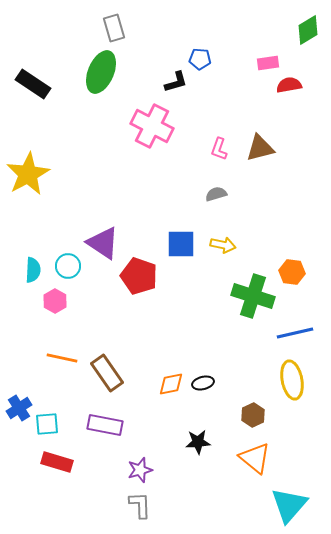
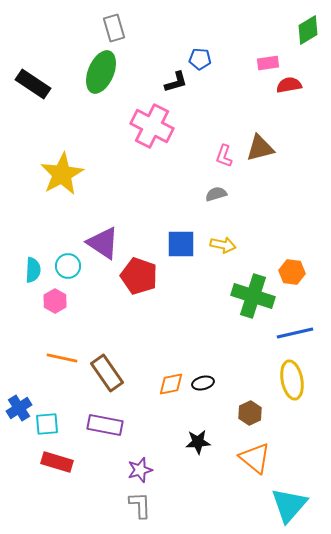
pink L-shape: moved 5 px right, 7 px down
yellow star: moved 34 px right
brown hexagon: moved 3 px left, 2 px up
